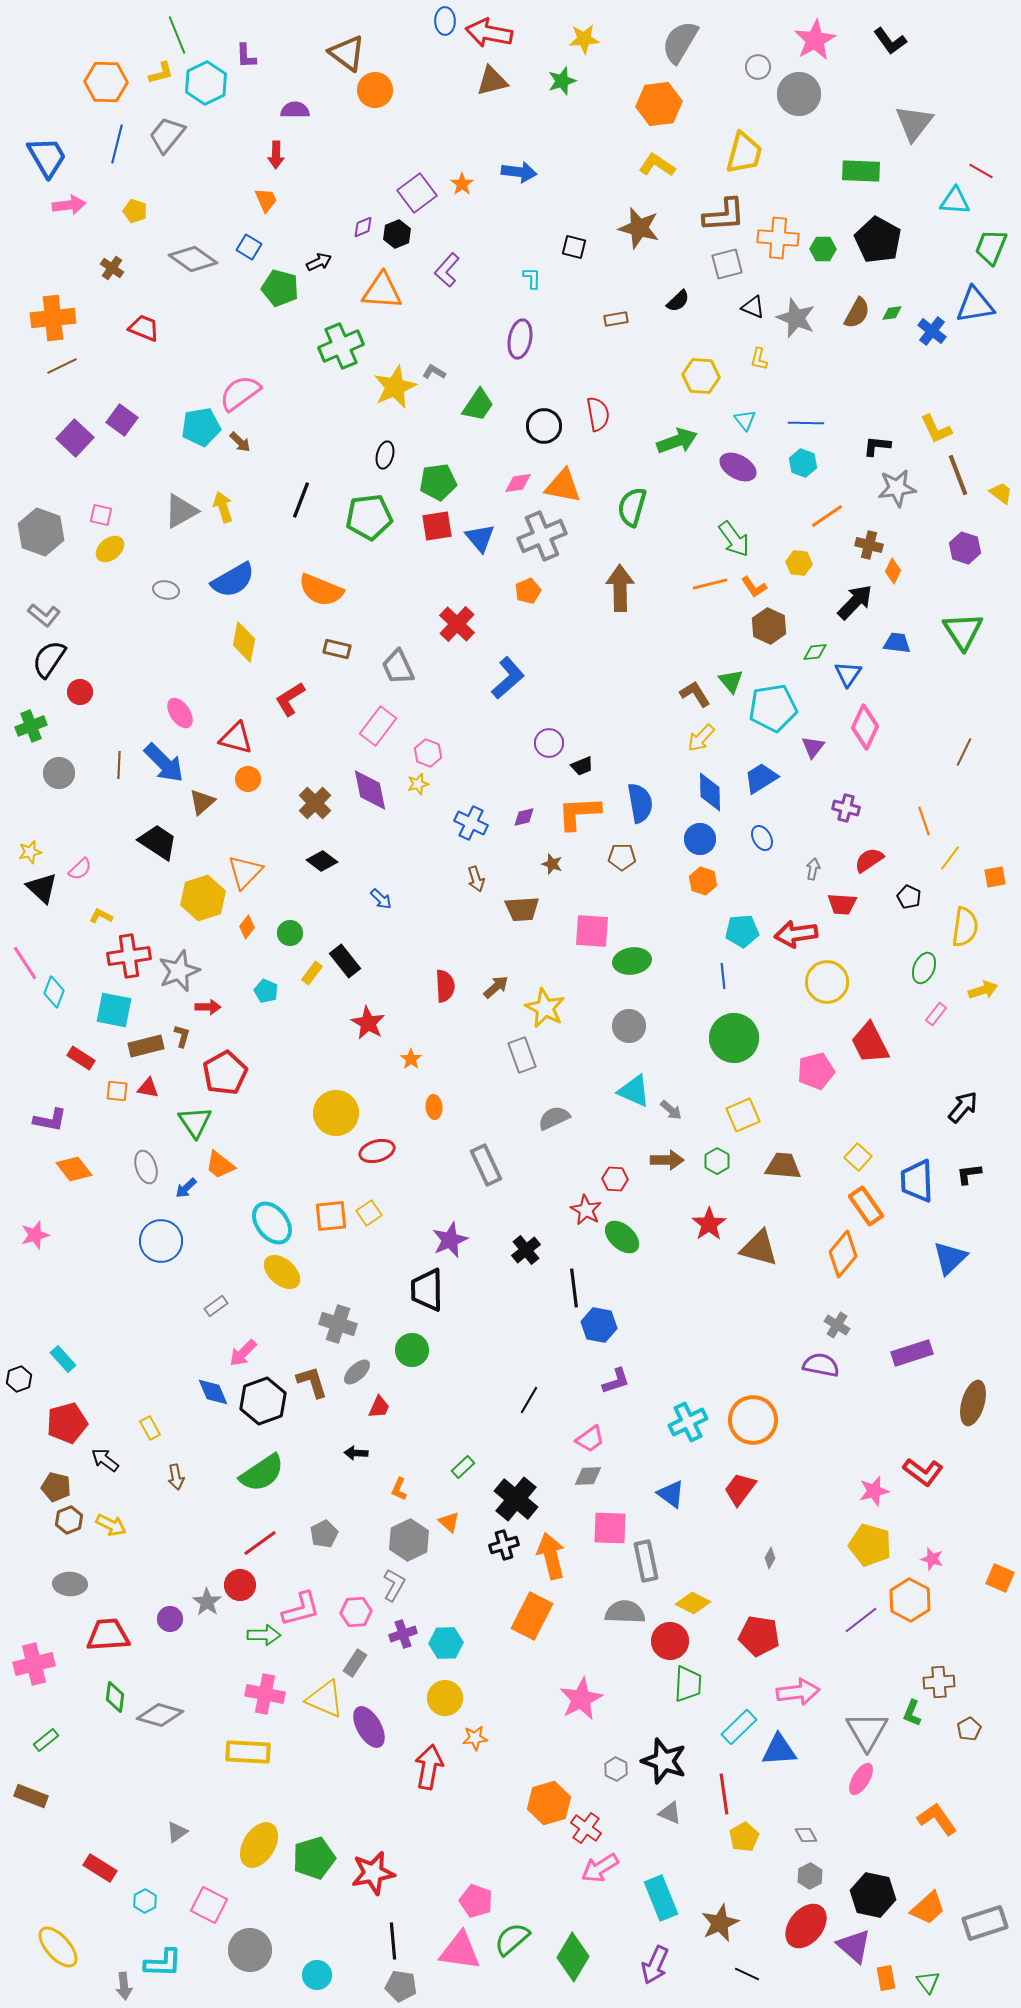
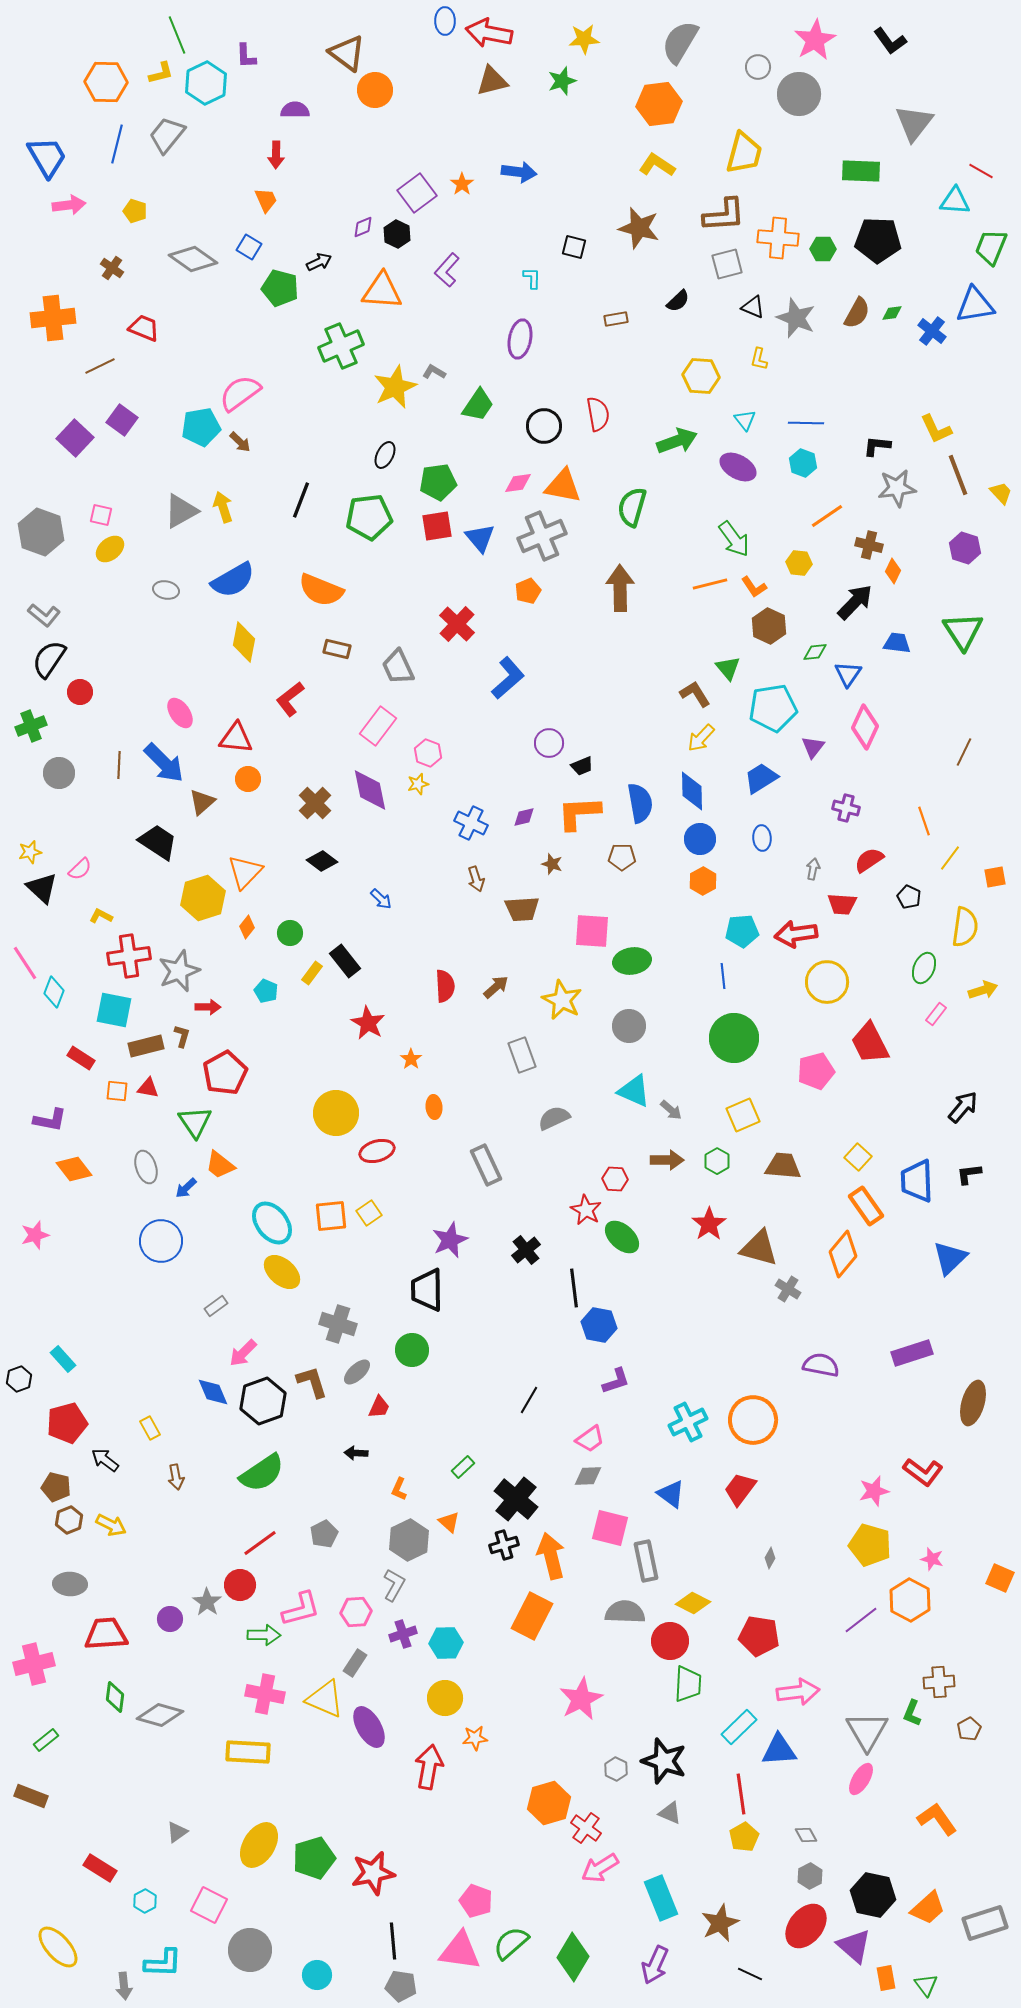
black hexagon at (397, 234): rotated 12 degrees counterclockwise
black pentagon at (878, 240): rotated 27 degrees counterclockwise
brown line at (62, 366): moved 38 px right
black ellipse at (385, 455): rotated 12 degrees clockwise
yellow trapezoid at (1001, 493): rotated 10 degrees clockwise
green triangle at (731, 681): moved 3 px left, 13 px up
red L-shape at (290, 699): rotated 6 degrees counterclockwise
red triangle at (236, 738): rotated 9 degrees counterclockwise
blue diamond at (710, 792): moved 18 px left, 1 px up
blue ellipse at (762, 838): rotated 25 degrees clockwise
orange hexagon at (703, 881): rotated 12 degrees clockwise
yellow star at (545, 1008): moved 17 px right, 8 px up
gray cross at (837, 1325): moved 49 px left, 36 px up
pink square at (610, 1528): rotated 12 degrees clockwise
red trapezoid at (108, 1635): moved 2 px left, 1 px up
red line at (724, 1794): moved 17 px right
green semicircle at (512, 1939): moved 1 px left, 4 px down
black line at (747, 1974): moved 3 px right
green triangle at (928, 1982): moved 2 px left, 3 px down
